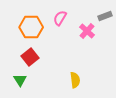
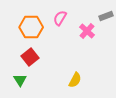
gray rectangle: moved 1 px right
yellow semicircle: rotated 35 degrees clockwise
